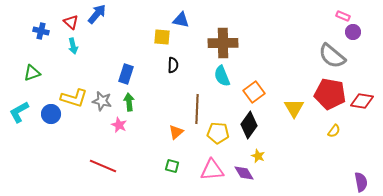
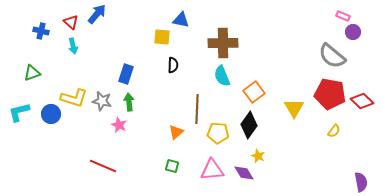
red diamond: rotated 35 degrees clockwise
cyan L-shape: rotated 15 degrees clockwise
